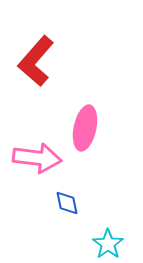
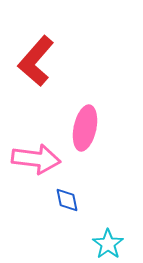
pink arrow: moved 1 px left, 1 px down
blue diamond: moved 3 px up
